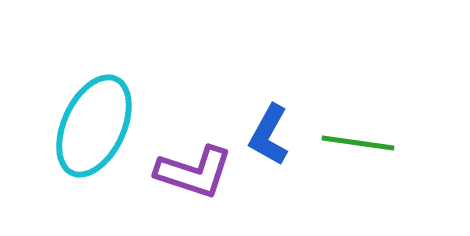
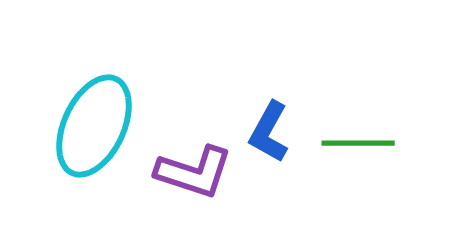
blue L-shape: moved 3 px up
green line: rotated 8 degrees counterclockwise
